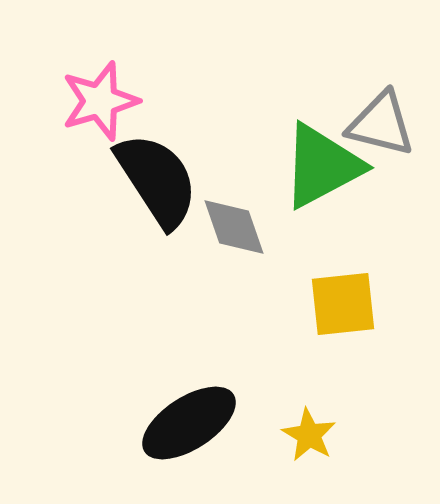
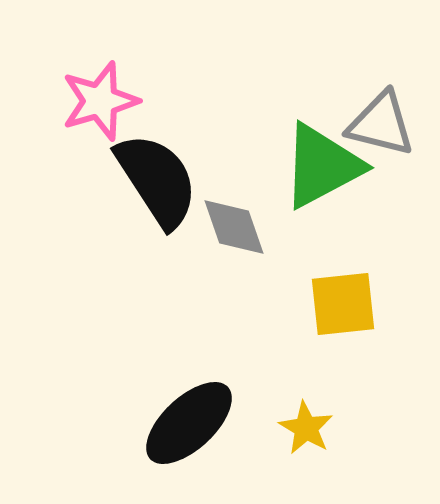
black ellipse: rotated 10 degrees counterclockwise
yellow star: moved 3 px left, 7 px up
